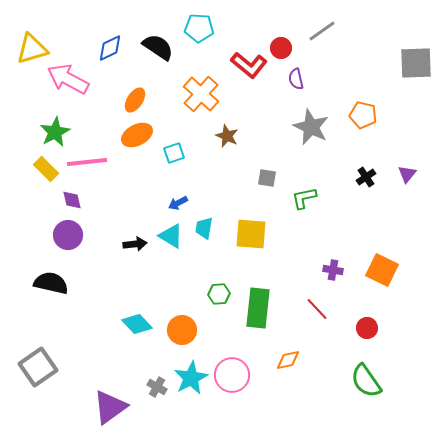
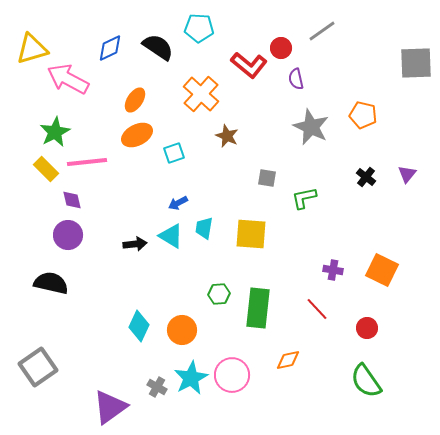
black cross at (366, 177): rotated 18 degrees counterclockwise
cyan diamond at (137, 324): moved 2 px right, 2 px down; rotated 68 degrees clockwise
